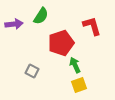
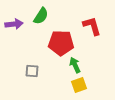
red pentagon: rotated 20 degrees clockwise
gray square: rotated 24 degrees counterclockwise
